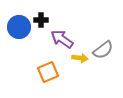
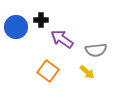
blue circle: moved 3 px left
gray semicircle: moved 7 px left; rotated 30 degrees clockwise
yellow arrow: moved 7 px right, 14 px down; rotated 35 degrees clockwise
orange square: moved 1 px up; rotated 30 degrees counterclockwise
